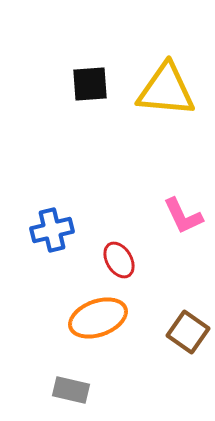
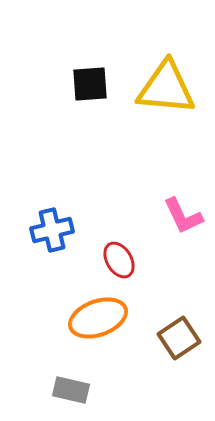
yellow triangle: moved 2 px up
brown square: moved 9 px left, 6 px down; rotated 21 degrees clockwise
